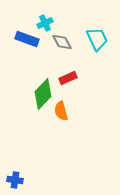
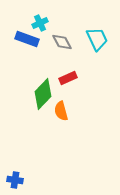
cyan cross: moved 5 px left
